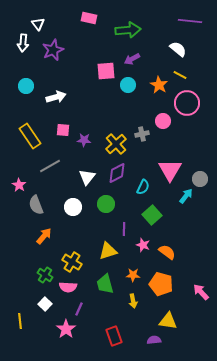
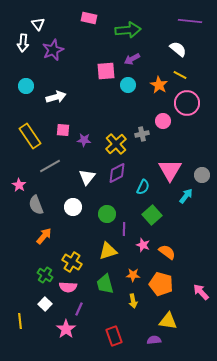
gray circle at (200, 179): moved 2 px right, 4 px up
green circle at (106, 204): moved 1 px right, 10 px down
